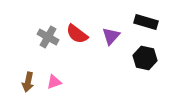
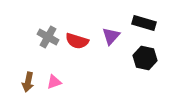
black rectangle: moved 2 px left, 1 px down
red semicircle: moved 7 px down; rotated 20 degrees counterclockwise
